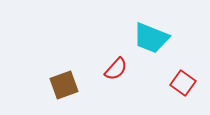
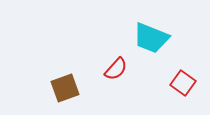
brown square: moved 1 px right, 3 px down
